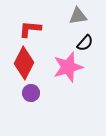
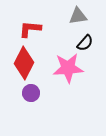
pink star: moved 1 px down; rotated 12 degrees clockwise
